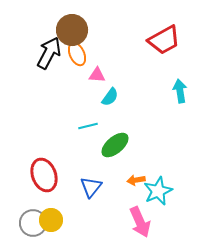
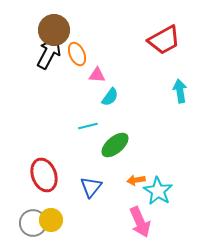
brown circle: moved 18 px left
cyan star: rotated 16 degrees counterclockwise
